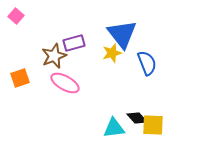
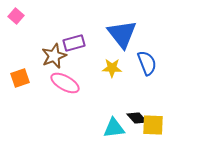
yellow star: moved 15 px down; rotated 18 degrees clockwise
